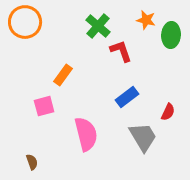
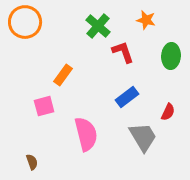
green ellipse: moved 21 px down
red L-shape: moved 2 px right, 1 px down
